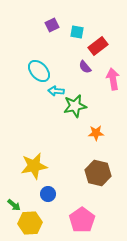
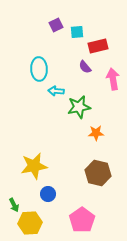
purple square: moved 4 px right
cyan square: rotated 16 degrees counterclockwise
red rectangle: rotated 24 degrees clockwise
cyan ellipse: moved 2 px up; rotated 40 degrees clockwise
green star: moved 4 px right, 1 px down
green arrow: rotated 24 degrees clockwise
